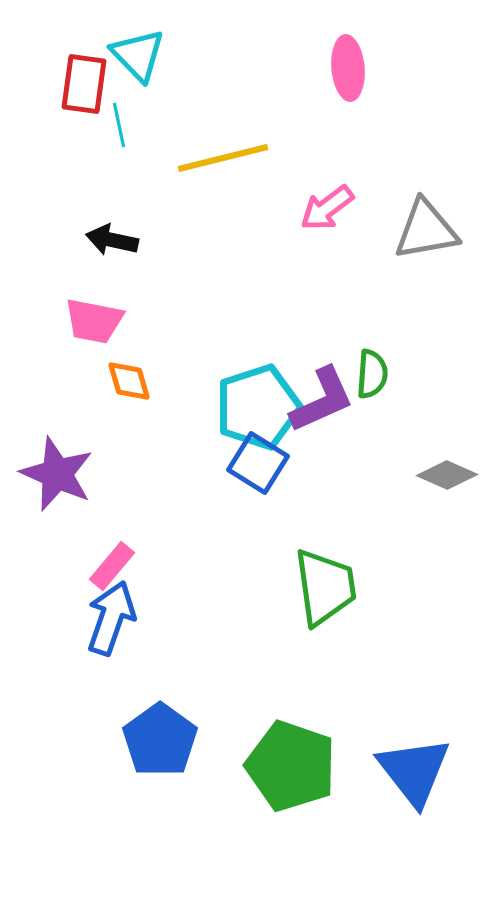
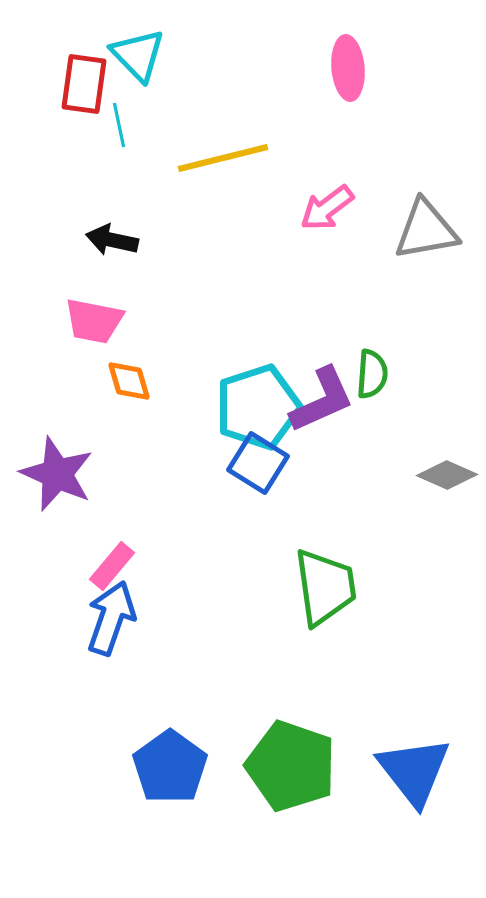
blue pentagon: moved 10 px right, 27 px down
